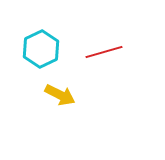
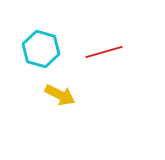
cyan hexagon: rotated 18 degrees counterclockwise
